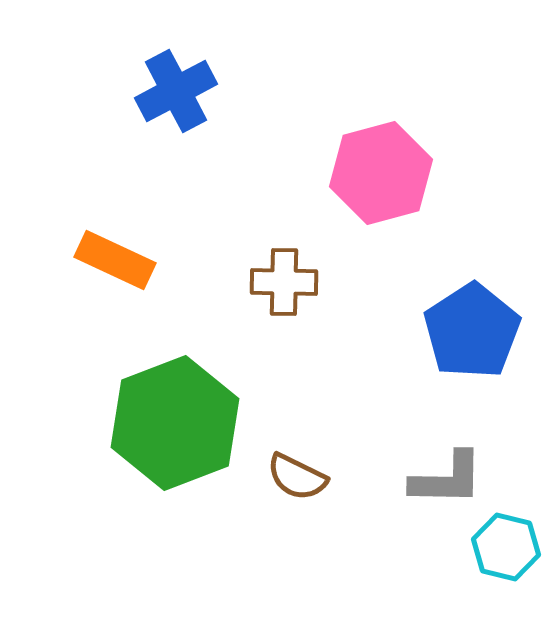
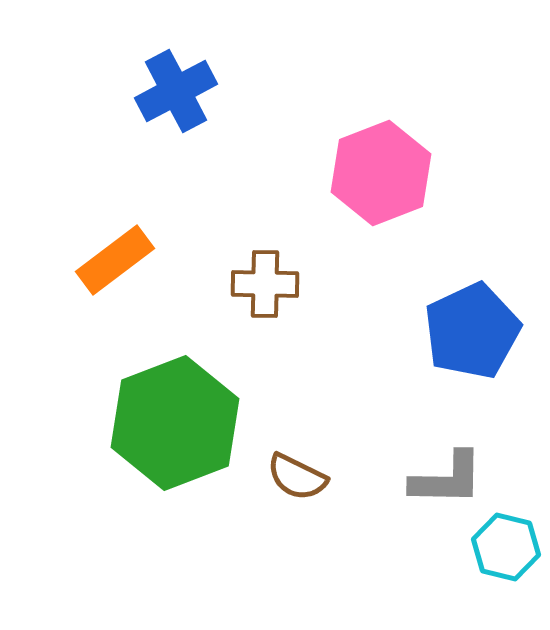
pink hexagon: rotated 6 degrees counterclockwise
orange rectangle: rotated 62 degrees counterclockwise
brown cross: moved 19 px left, 2 px down
blue pentagon: rotated 8 degrees clockwise
